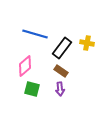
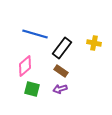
yellow cross: moved 7 px right
purple arrow: rotated 80 degrees clockwise
